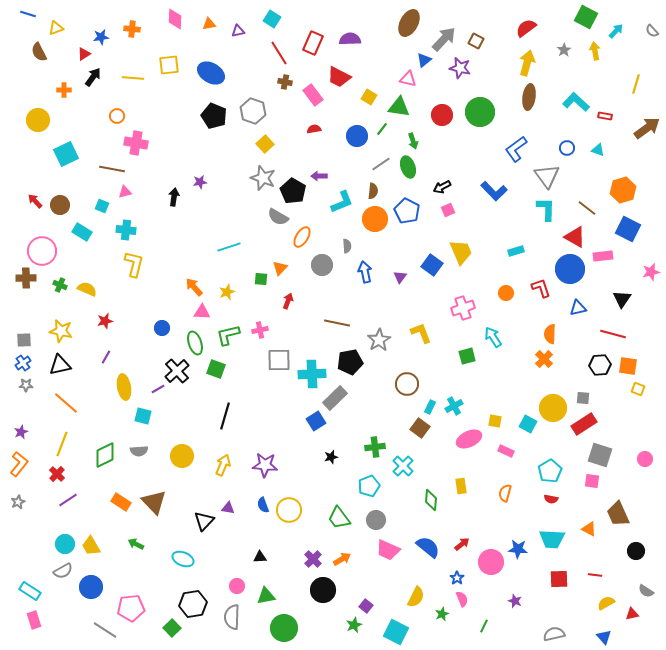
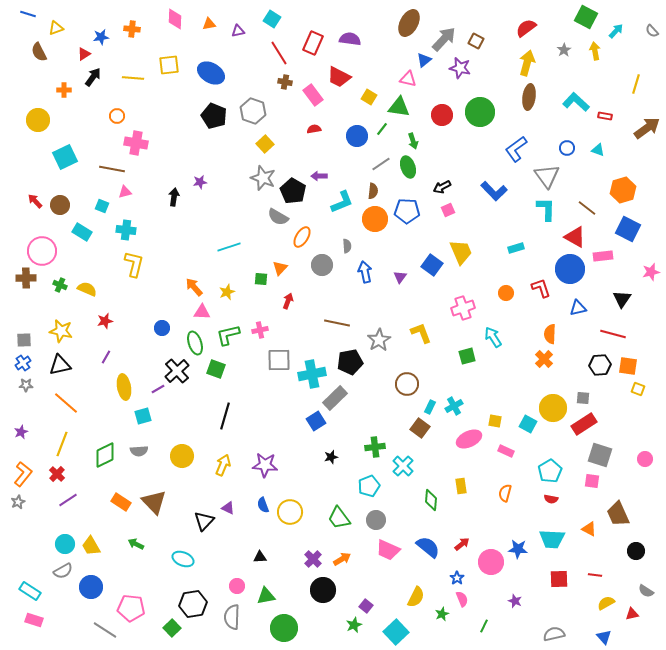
purple semicircle at (350, 39): rotated 10 degrees clockwise
cyan square at (66, 154): moved 1 px left, 3 px down
blue pentagon at (407, 211): rotated 25 degrees counterclockwise
cyan rectangle at (516, 251): moved 3 px up
cyan cross at (312, 374): rotated 8 degrees counterclockwise
cyan square at (143, 416): rotated 30 degrees counterclockwise
orange L-shape at (19, 464): moved 4 px right, 10 px down
purple triangle at (228, 508): rotated 16 degrees clockwise
yellow circle at (289, 510): moved 1 px right, 2 px down
pink pentagon at (131, 608): rotated 12 degrees clockwise
pink rectangle at (34, 620): rotated 54 degrees counterclockwise
cyan square at (396, 632): rotated 20 degrees clockwise
